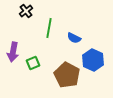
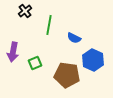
black cross: moved 1 px left
green line: moved 3 px up
green square: moved 2 px right
brown pentagon: rotated 20 degrees counterclockwise
